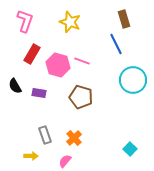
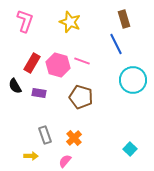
red rectangle: moved 9 px down
